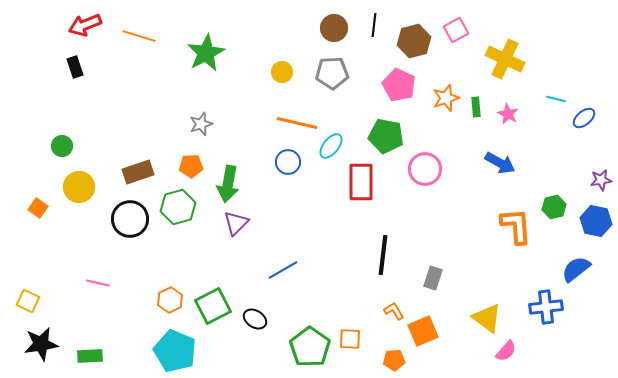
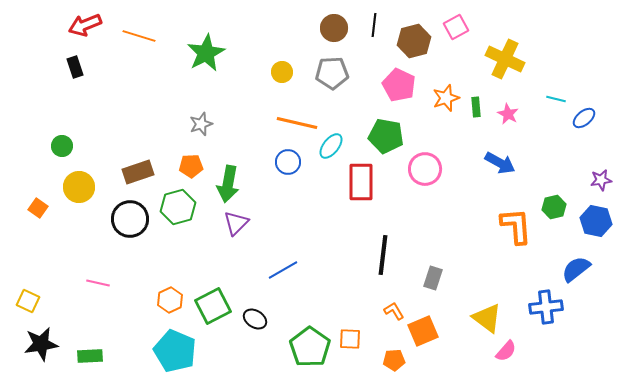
pink square at (456, 30): moved 3 px up
